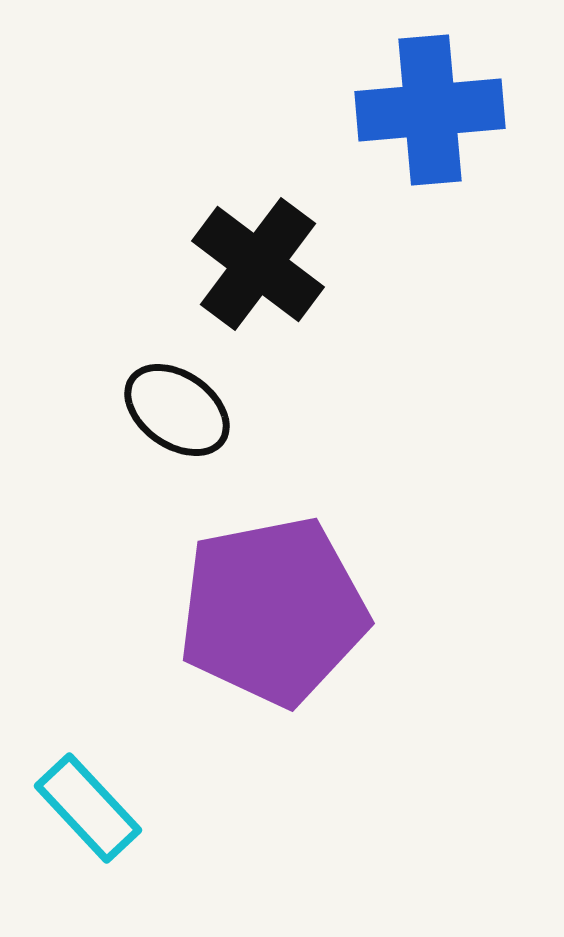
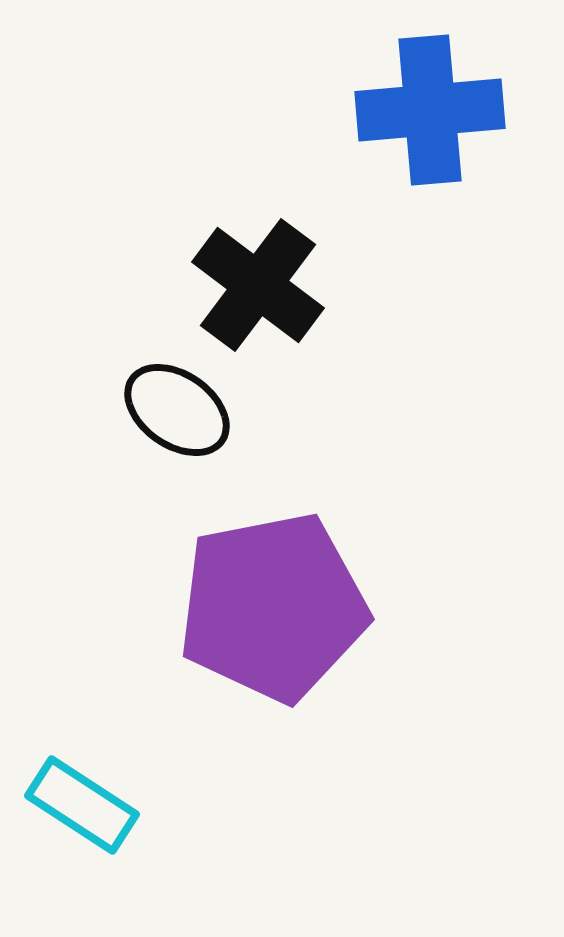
black cross: moved 21 px down
purple pentagon: moved 4 px up
cyan rectangle: moved 6 px left, 3 px up; rotated 14 degrees counterclockwise
